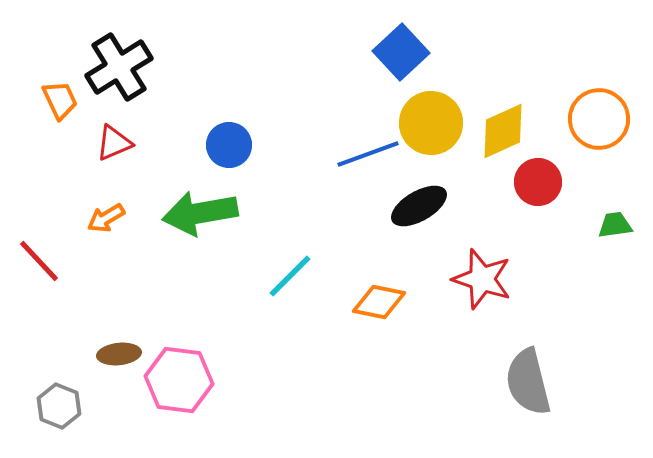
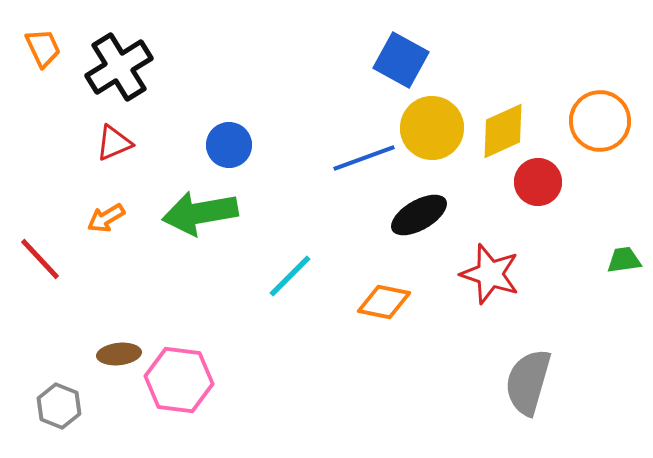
blue square: moved 8 px down; rotated 18 degrees counterclockwise
orange trapezoid: moved 17 px left, 52 px up
orange circle: moved 1 px right, 2 px down
yellow circle: moved 1 px right, 5 px down
blue line: moved 4 px left, 4 px down
black ellipse: moved 9 px down
green trapezoid: moved 9 px right, 35 px down
red line: moved 1 px right, 2 px up
red star: moved 8 px right, 5 px up
orange diamond: moved 5 px right
gray semicircle: rotated 30 degrees clockwise
